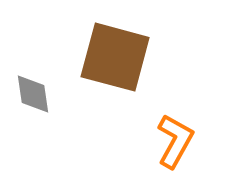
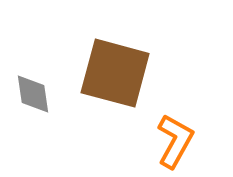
brown square: moved 16 px down
